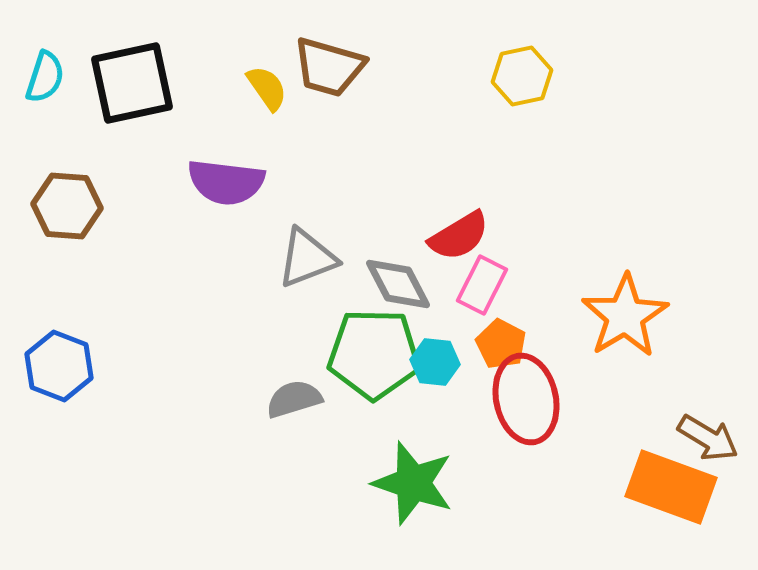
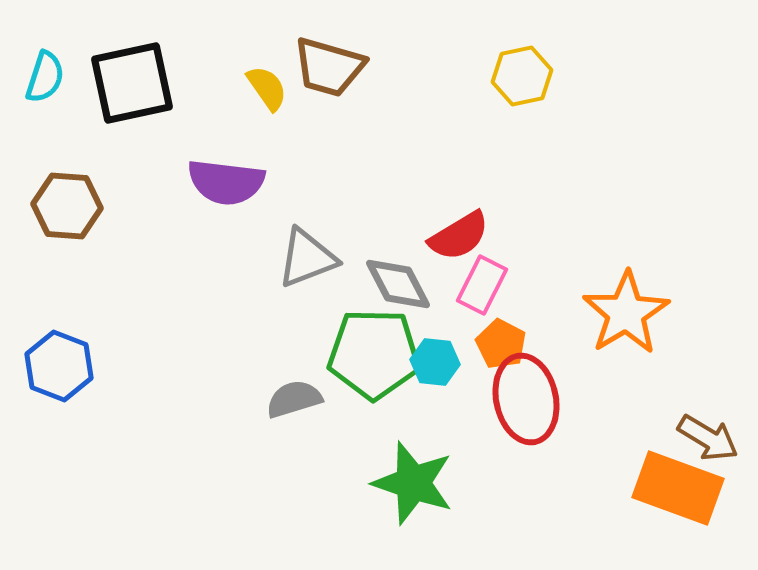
orange star: moved 1 px right, 3 px up
orange rectangle: moved 7 px right, 1 px down
